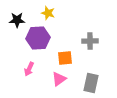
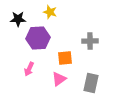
yellow star: moved 2 px right, 1 px up
black star: moved 1 px right, 1 px up
